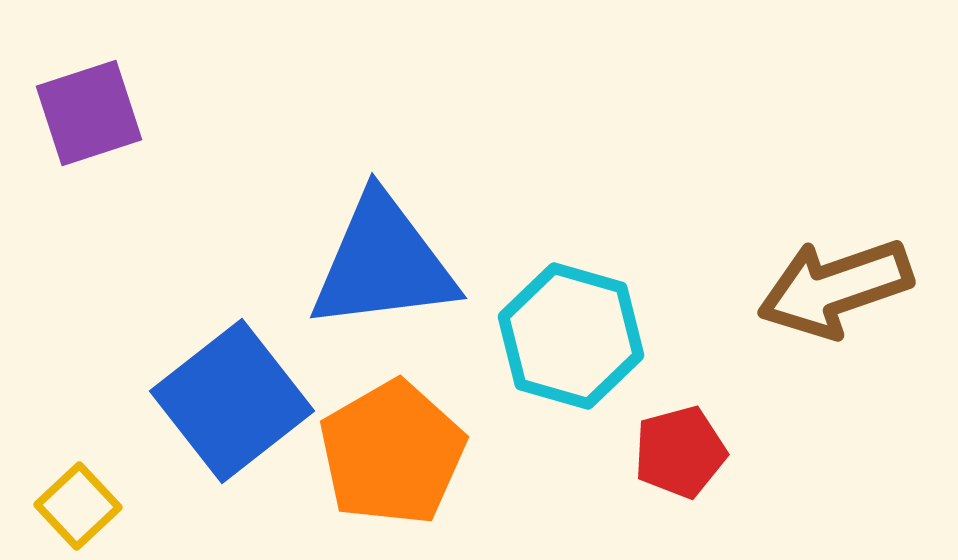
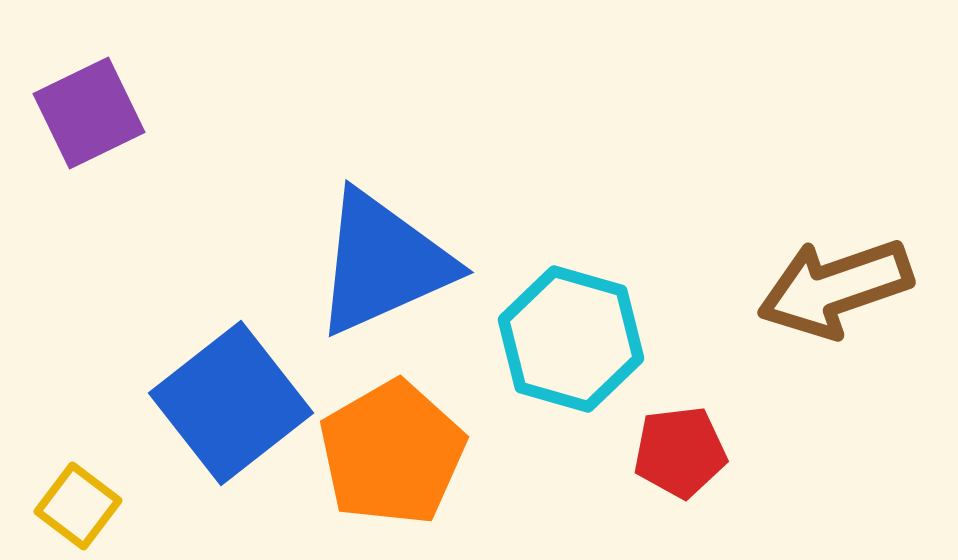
purple square: rotated 8 degrees counterclockwise
blue triangle: rotated 17 degrees counterclockwise
cyan hexagon: moved 3 px down
blue square: moved 1 px left, 2 px down
red pentagon: rotated 8 degrees clockwise
yellow square: rotated 10 degrees counterclockwise
